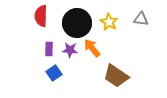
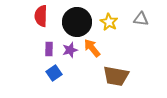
black circle: moved 1 px up
purple star: rotated 21 degrees counterclockwise
brown trapezoid: rotated 24 degrees counterclockwise
